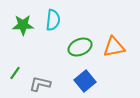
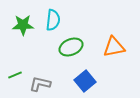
green ellipse: moved 9 px left
green line: moved 2 px down; rotated 32 degrees clockwise
